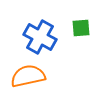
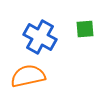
green square: moved 4 px right, 1 px down
